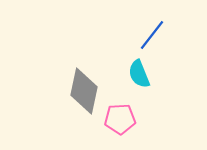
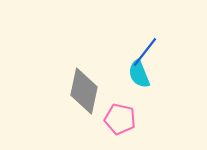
blue line: moved 7 px left, 17 px down
pink pentagon: rotated 16 degrees clockwise
